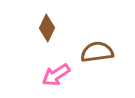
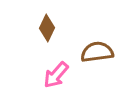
pink arrow: rotated 16 degrees counterclockwise
